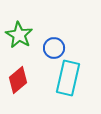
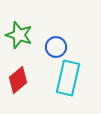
green star: rotated 12 degrees counterclockwise
blue circle: moved 2 px right, 1 px up
